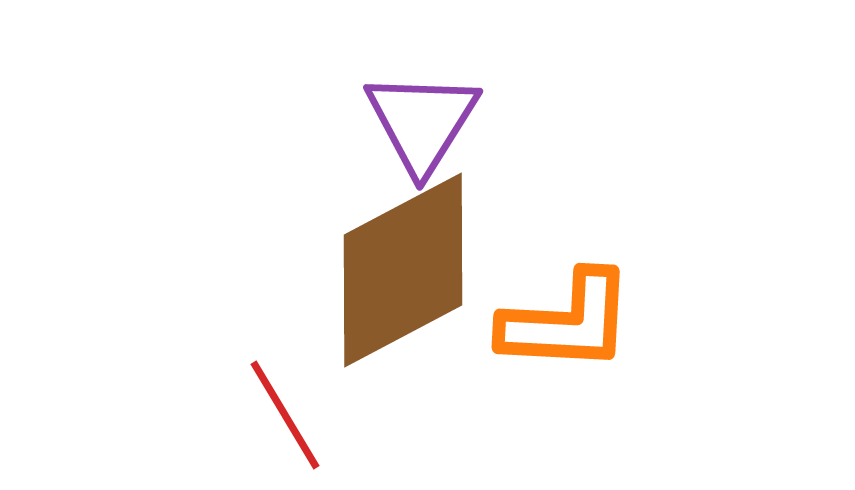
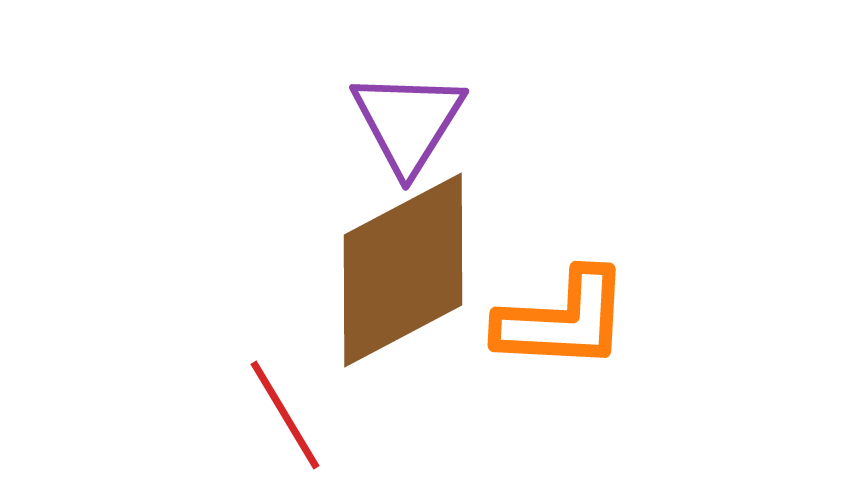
purple triangle: moved 14 px left
orange L-shape: moved 4 px left, 2 px up
